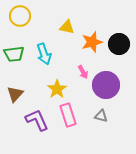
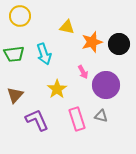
brown triangle: moved 1 px down
pink rectangle: moved 9 px right, 4 px down
